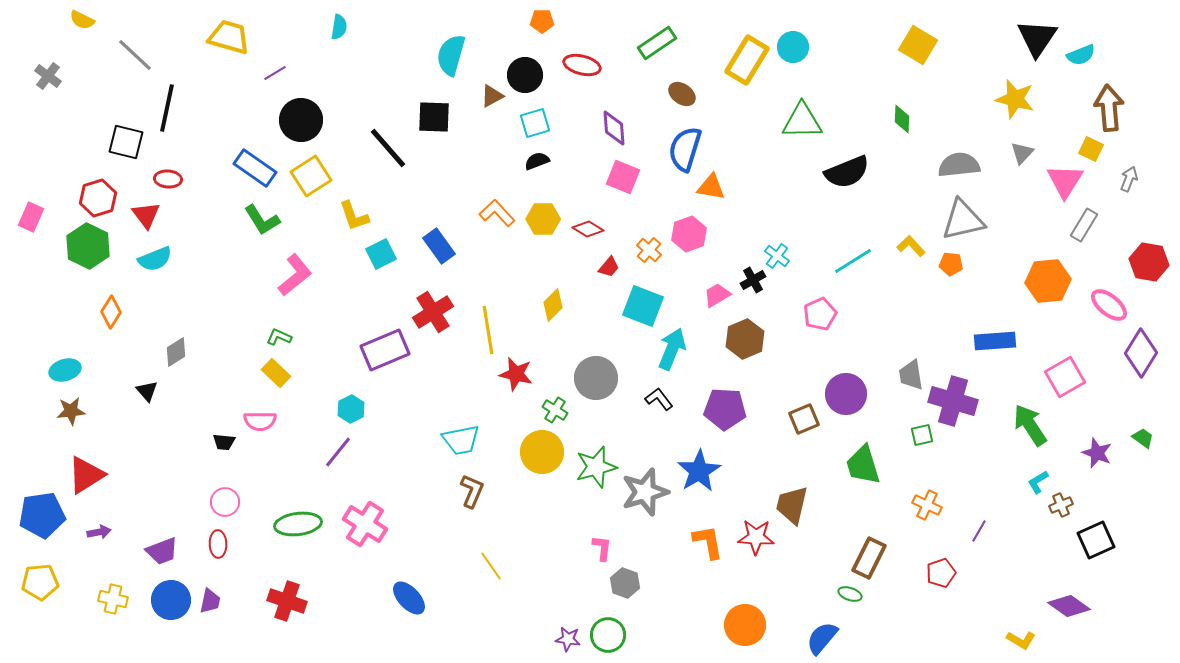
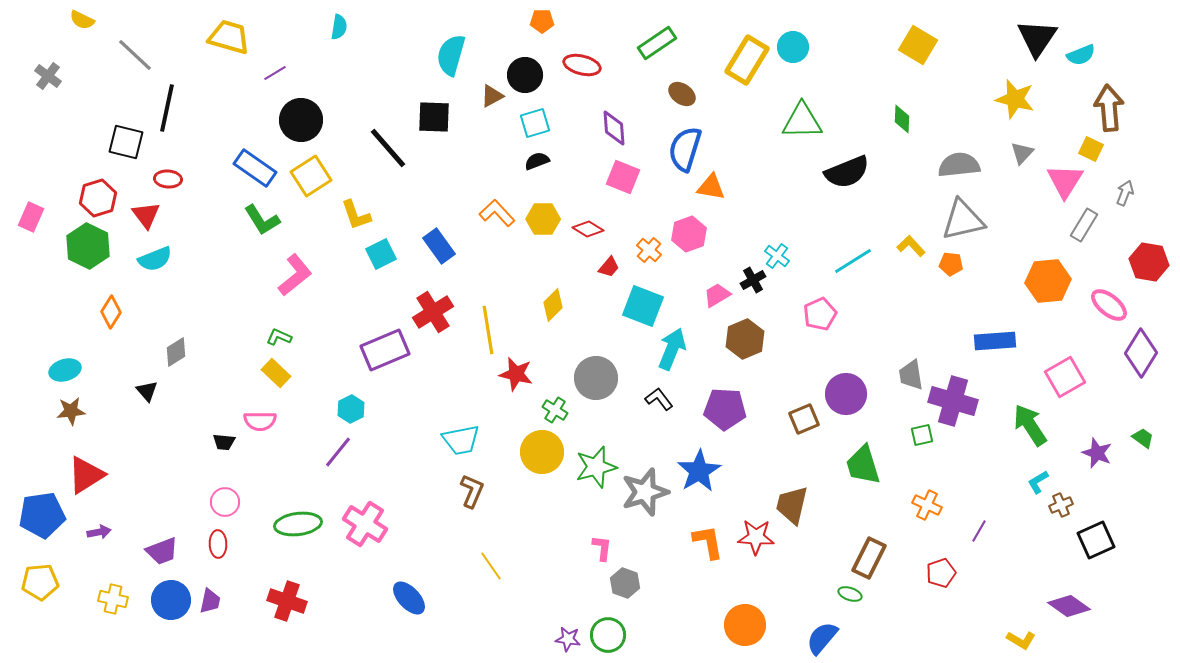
gray arrow at (1129, 179): moved 4 px left, 14 px down
yellow L-shape at (354, 216): moved 2 px right, 1 px up
